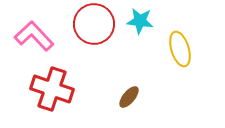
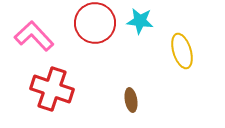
red circle: moved 1 px right, 1 px up
yellow ellipse: moved 2 px right, 2 px down
brown ellipse: moved 2 px right, 3 px down; rotated 50 degrees counterclockwise
